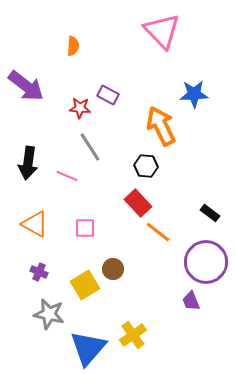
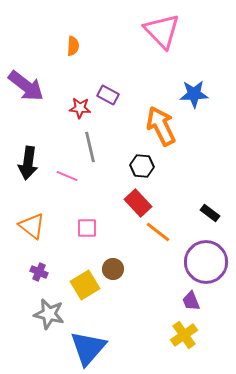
gray line: rotated 20 degrees clockwise
black hexagon: moved 4 px left
orange triangle: moved 3 px left, 2 px down; rotated 8 degrees clockwise
pink square: moved 2 px right
yellow cross: moved 51 px right
